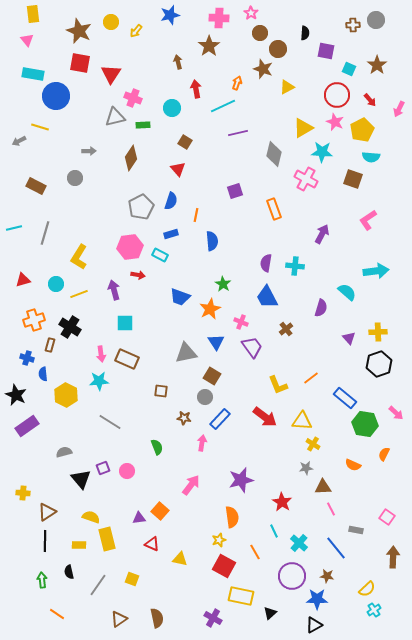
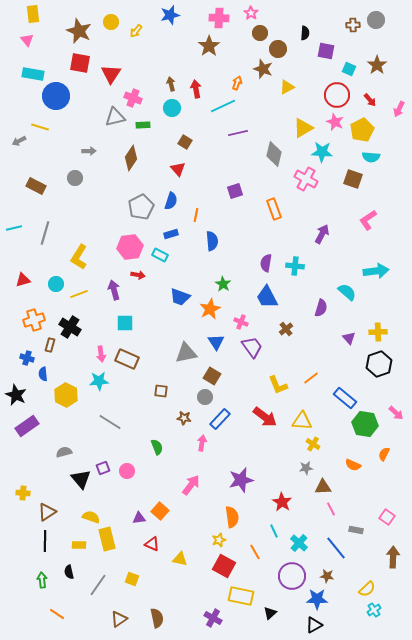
brown arrow at (178, 62): moved 7 px left, 22 px down
